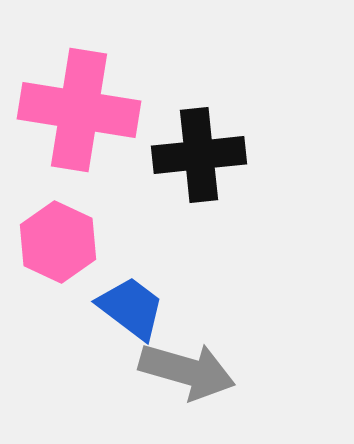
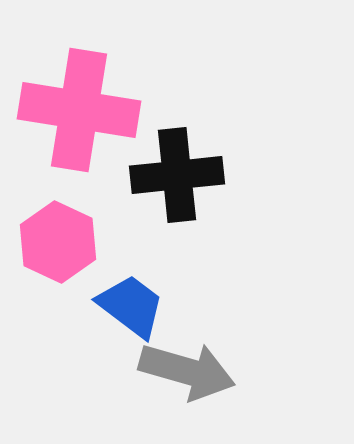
black cross: moved 22 px left, 20 px down
blue trapezoid: moved 2 px up
